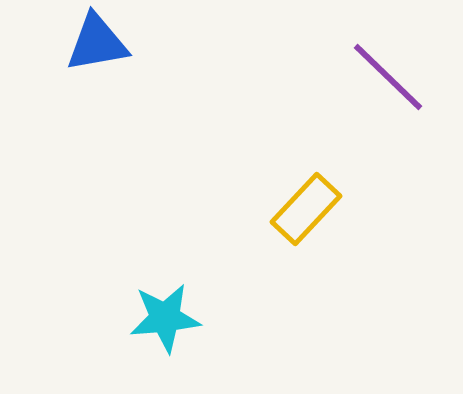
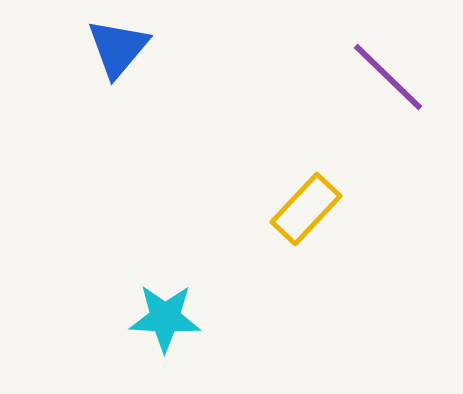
blue triangle: moved 21 px right, 5 px down; rotated 40 degrees counterclockwise
cyan star: rotated 8 degrees clockwise
